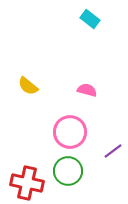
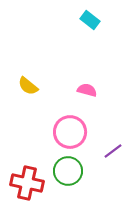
cyan rectangle: moved 1 px down
